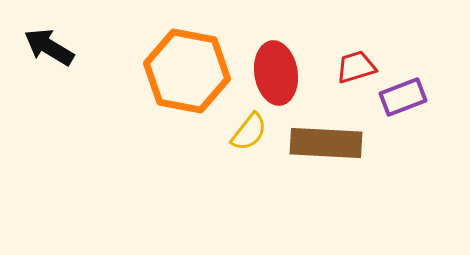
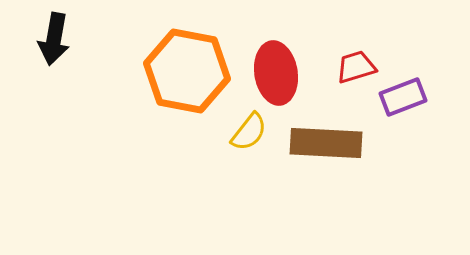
black arrow: moved 5 px right, 8 px up; rotated 111 degrees counterclockwise
